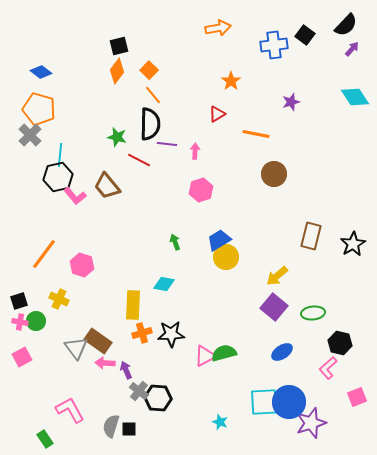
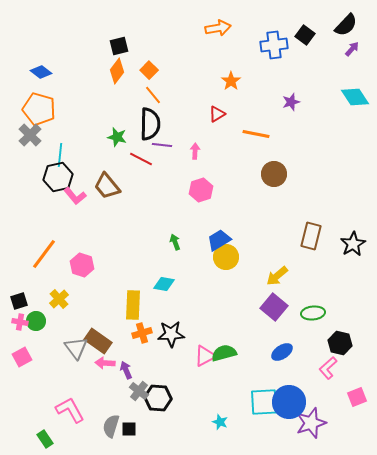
purple line at (167, 144): moved 5 px left, 1 px down
red line at (139, 160): moved 2 px right, 1 px up
yellow cross at (59, 299): rotated 24 degrees clockwise
